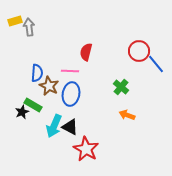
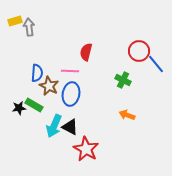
green cross: moved 2 px right, 7 px up; rotated 14 degrees counterclockwise
green rectangle: moved 1 px right
black star: moved 3 px left, 4 px up; rotated 16 degrees clockwise
